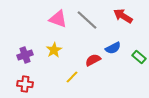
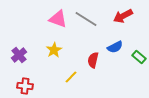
red arrow: rotated 60 degrees counterclockwise
gray line: moved 1 px left, 1 px up; rotated 10 degrees counterclockwise
blue semicircle: moved 2 px right, 1 px up
purple cross: moved 6 px left; rotated 21 degrees counterclockwise
red semicircle: rotated 49 degrees counterclockwise
yellow line: moved 1 px left
red cross: moved 2 px down
